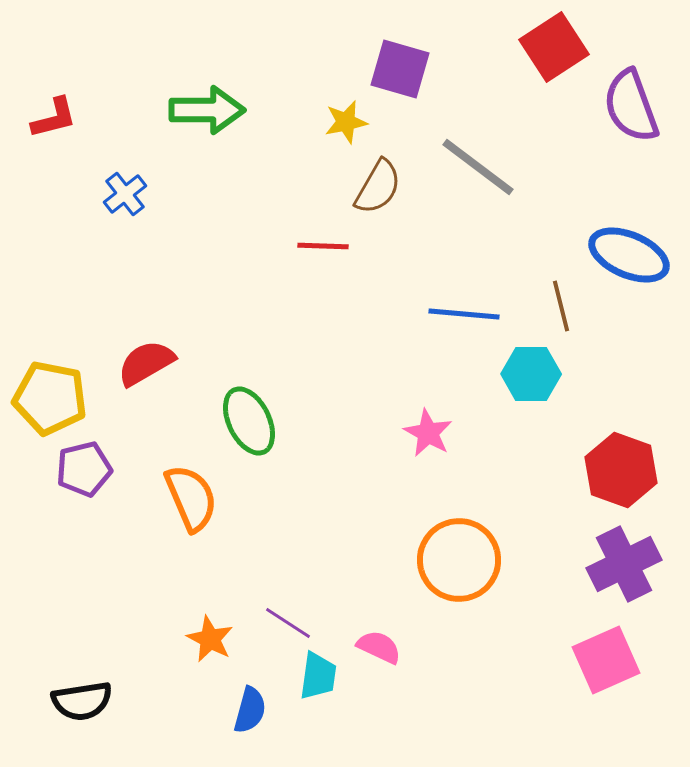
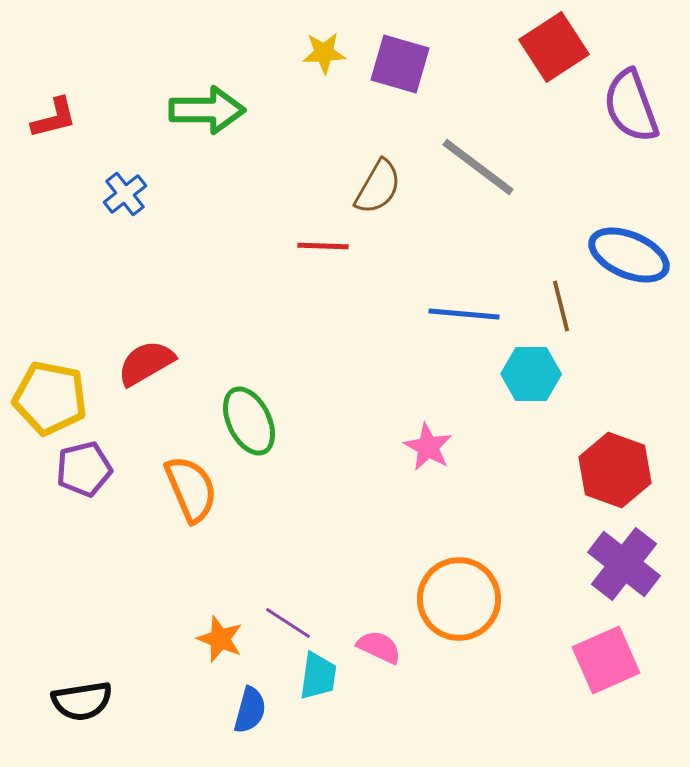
purple square: moved 5 px up
yellow star: moved 22 px left, 69 px up; rotated 9 degrees clockwise
pink star: moved 14 px down
red hexagon: moved 6 px left
orange semicircle: moved 9 px up
orange circle: moved 39 px down
purple cross: rotated 26 degrees counterclockwise
orange star: moved 10 px right; rotated 6 degrees counterclockwise
